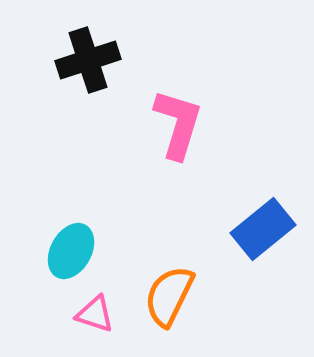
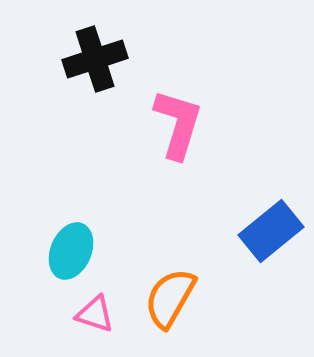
black cross: moved 7 px right, 1 px up
blue rectangle: moved 8 px right, 2 px down
cyan ellipse: rotated 6 degrees counterclockwise
orange semicircle: moved 1 px right, 2 px down; rotated 4 degrees clockwise
